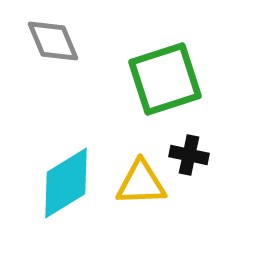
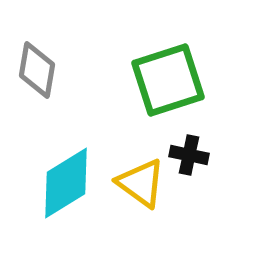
gray diamond: moved 16 px left, 29 px down; rotated 32 degrees clockwise
green square: moved 3 px right, 1 px down
yellow triangle: rotated 38 degrees clockwise
